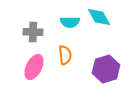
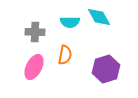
gray cross: moved 2 px right
orange semicircle: rotated 18 degrees clockwise
